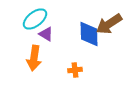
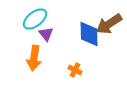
purple triangle: rotated 21 degrees clockwise
orange cross: rotated 32 degrees clockwise
